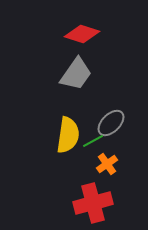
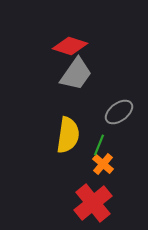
red diamond: moved 12 px left, 12 px down
gray ellipse: moved 8 px right, 11 px up; rotated 8 degrees clockwise
green line: moved 6 px right, 4 px down; rotated 40 degrees counterclockwise
orange cross: moved 4 px left; rotated 15 degrees counterclockwise
red cross: rotated 24 degrees counterclockwise
